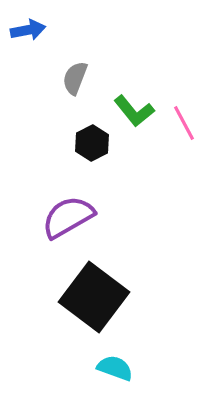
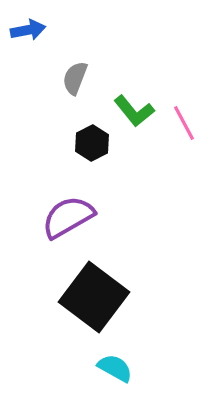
cyan semicircle: rotated 9 degrees clockwise
